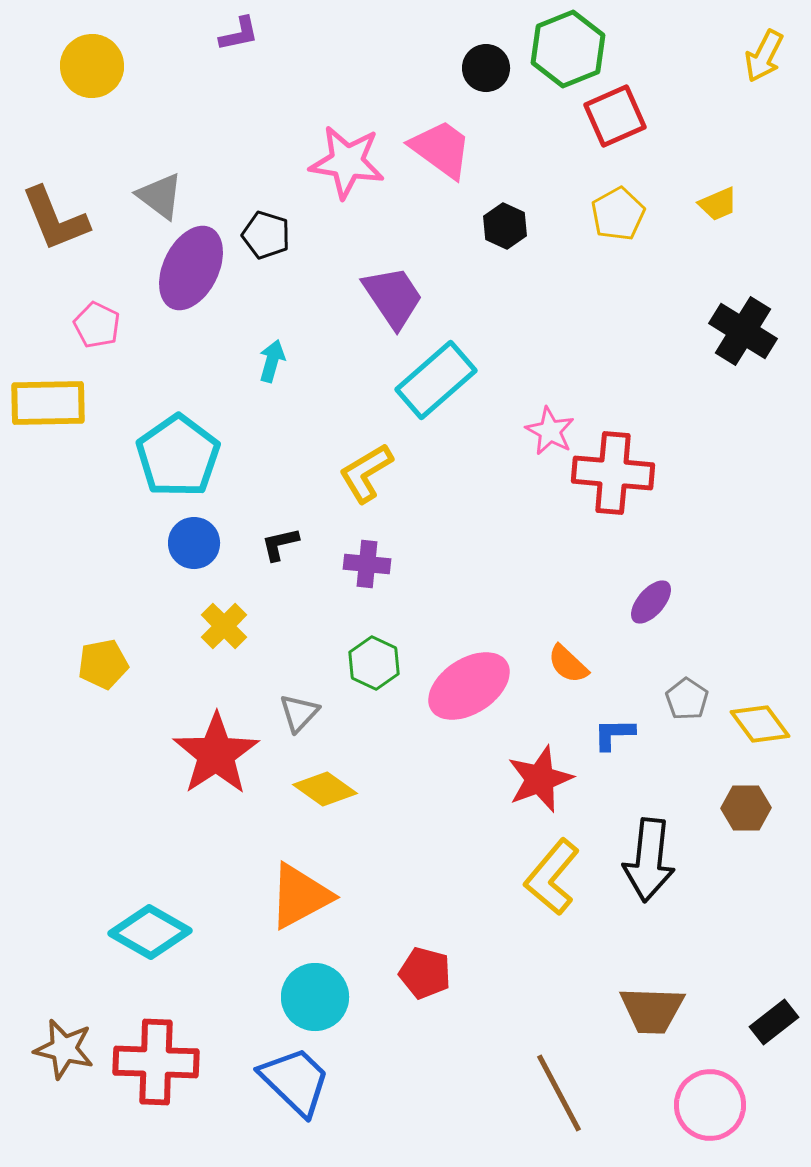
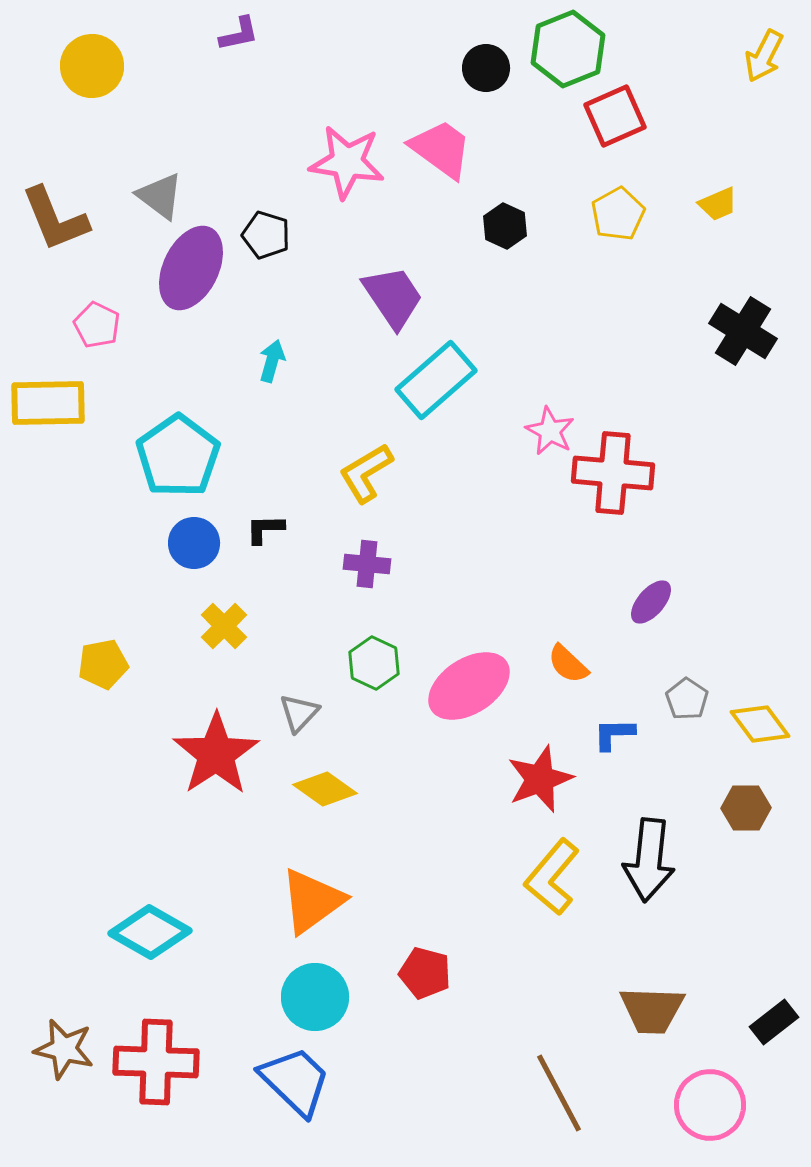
black L-shape at (280, 544): moved 15 px left, 15 px up; rotated 12 degrees clockwise
orange triangle at (300, 896): moved 12 px right, 5 px down; rotated 8 degrees counterclockwise
